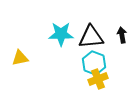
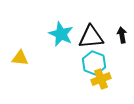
cyan star: rotated 25 degrees clockwise
yellow triangle: rotated 18 degrees clockwise
yellow cross: moved 3 px right
